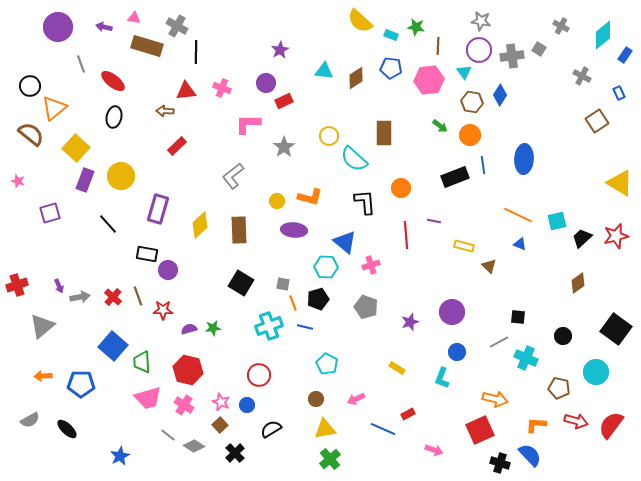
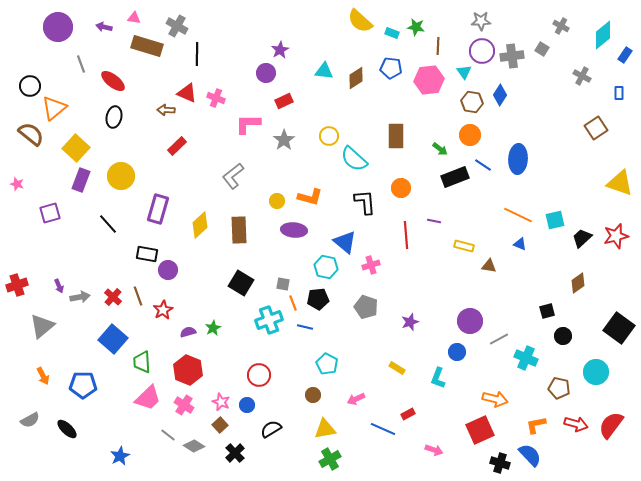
gray star at (481, 21): rotated 12 degrees counterclockwise
cyan rectangle at (391, 35): moved 1 px right, 2 px up
gray square at (539, 49): moved 3 px right
purple circle at (479, 50): moved 3 px right, 1 px down
black line at (196, 52): moved 1 px right, 2 px down
purple circle at (266, 83): moved 10 px up
pink cross at (222, 88): moved 6 px left, 10 px down
red triangle at (186, 91): moved 1 px right, 2 px down; rotated 30 degrees clockwise
blue rectangle at (619, 93): rotated 24 degrees clockwise
brown arrow at (165, 111): moved 1 px right, 1 px up
brown square at (597, 121): moved 1 px left, 7 px down
green arrow at (440, 126): moved 23 px down
brown rectangle at (384, 133): moved 12 px right, 3 px down
gray star at (284, 147): moved 7 px up
blue ellipse at (524, 159): moved 6 px left
blue line at (483, 165): rotated 48 degrees counterclockwise
purple rectangle at (85, 180): moved 4 px left
pink star at (18, 181): moved 1 px left, 3 px down
yellow triangle at (620, 183): rotated 12 degrees counterclockwise
cyan square at (557, 221): moved 2 px left, 1 px up
brown triangle at (489, 266): rotated 35 degrees counterclockwise
cyan hexagon at (326, 267): rotated 10 degrees clockwise
black pentagon at (318, 299): rotated 10 degrees clockwise
red star at (163, 310): rotated 30 degrees counterclockwise
purple circle at (452, 312): moved 18 px right, 9 px down
black square at (518, 317): moved 29 px right, 6 px up; rotated 21 degrees counterclockwise
cyan cross at (269, 326): moved 6 px up
green star at (213, 328): rotated 21 degrees counterclockwise
purple semicircle at (189, 329): moved 1 px left, 3 px down
black square at (616, 329): moved 3 px right, 1 px up
gray line at (499, 342): moved 3 px up
blue square at (113, 346): moved 7 px up
red hexagon at (188, 370): rotated 8 degrees clockwise
orange arrow at (43, 376): rotated 114 degrees counterclockwise
cyan L-shape at (442, 378): moved 4 px left
blue pentagon at (81, 384): moved 2 px right, 1 px down
pink trapezoid at (148, 398): rotated 28 degrees counterclockwise
brown circle at (316, 399): moved 3 px left, 4 px up
red arrow at (576, 421): moved 3 px down
orange L-shape at (536, 425): rotated 15 degrees counterclockwise
green cross at (330, 459): rotated 10 degrees clockwise
